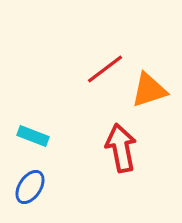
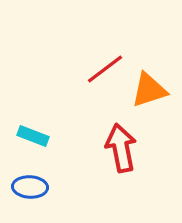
blue ellipse: rotated 60 degrees clockwise
